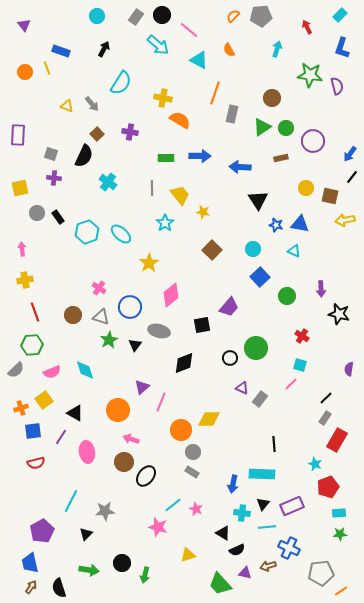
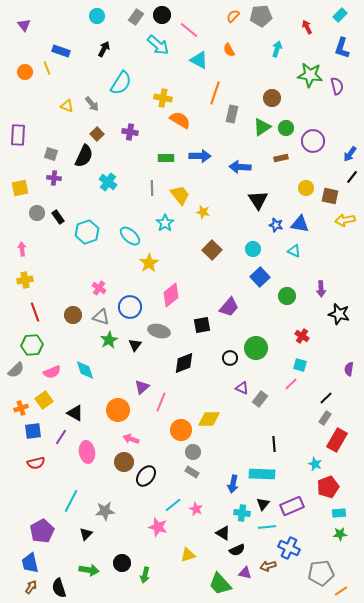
cyan ellipse at (121, 234): moved 9 px right, 2 px down
